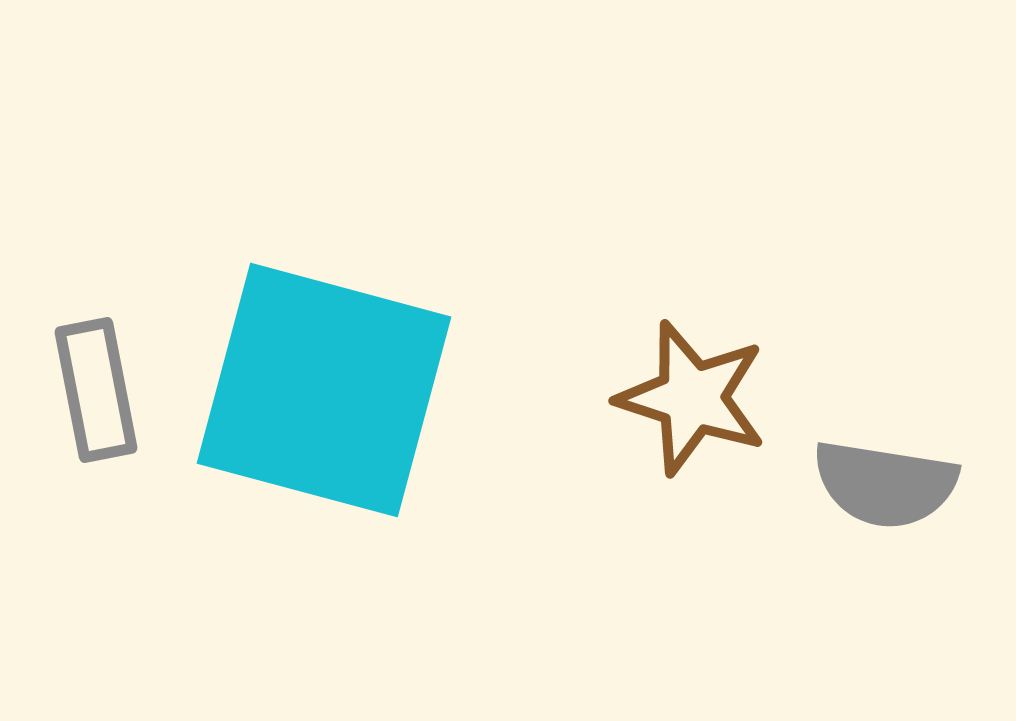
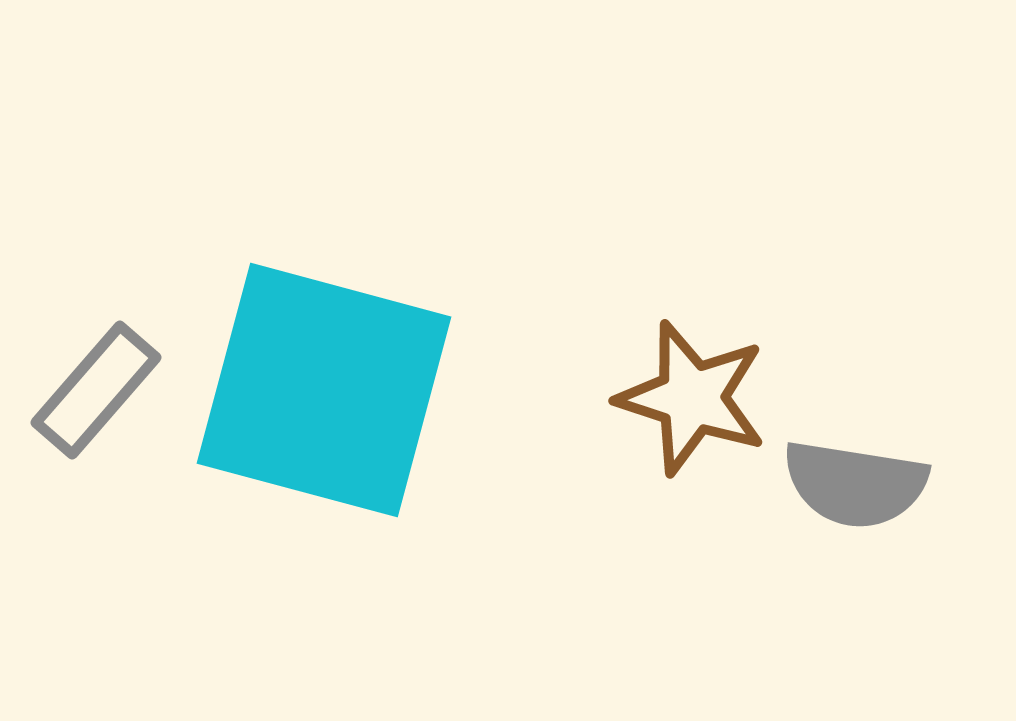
gray rectangle: rotated 52 degrees clockwise
gray semicircle: moved 30 px left
